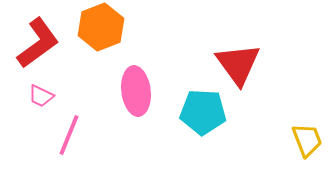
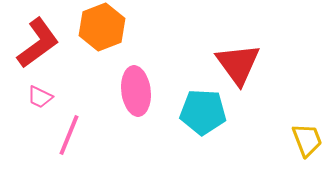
orange hexagon: moved 1 px right
pink trapezoid: moved 1 px left, 1 px down
